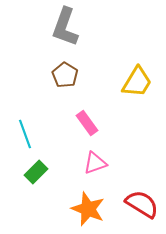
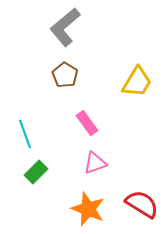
gray L-shape: rotated 30 degrees clockwise
